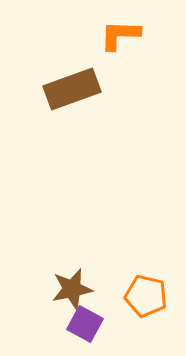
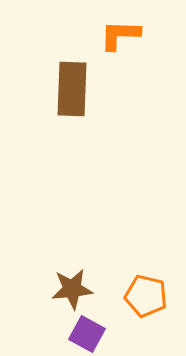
brown rectangle: rotated 68 degrees counterclockwise
brown star: rotated 6 degrees clockwise
purple square: moved 2 px right, 10 px down
